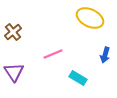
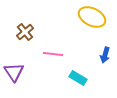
yellow ellipse: moved 2 px right, 1 px up
brown cross: moved 12 px right
pink line: rotated 30 degrees clockwise
